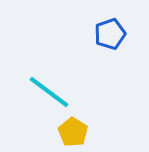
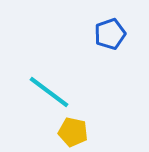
yellow pentagon: rotated 20 degrees counterclockwise
